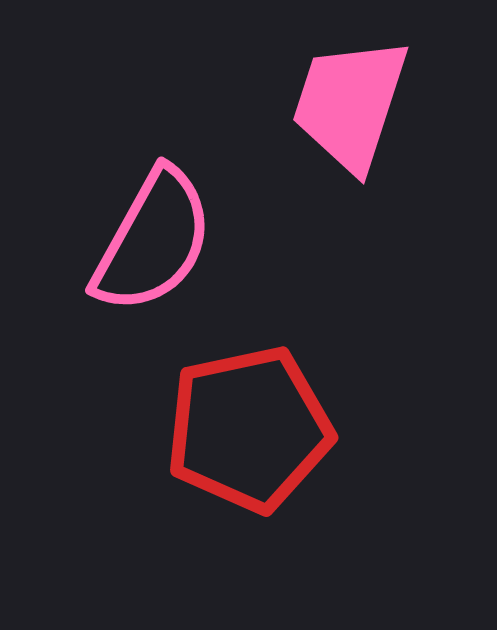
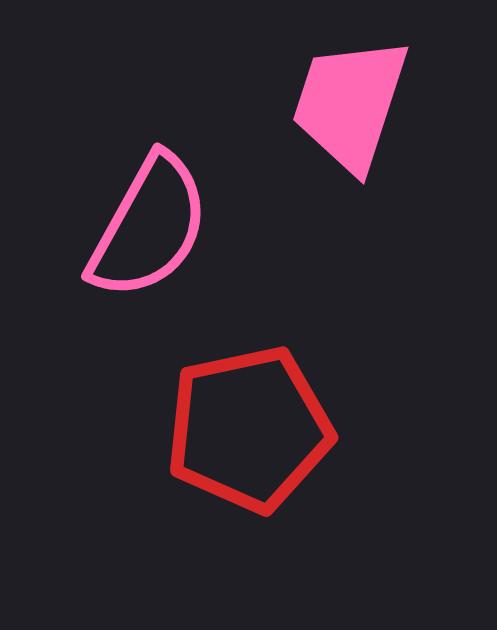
pink semicircle: moved 4 px left, 14 px up
